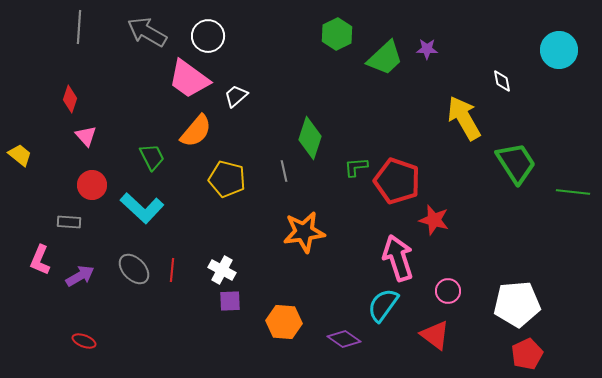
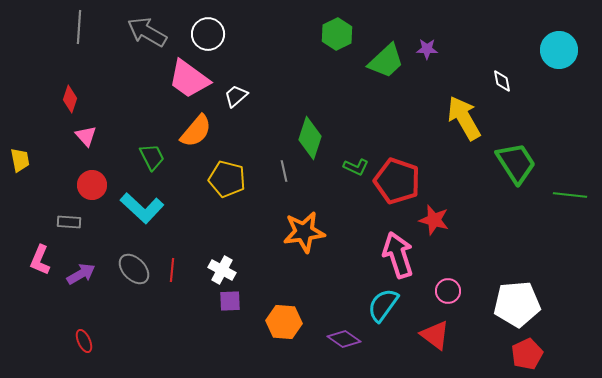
white circle at (208, 36): moved 2 px up
green trapezoid at (385, 58): moved 1 px right, 3 px down
yellow trapezoid at (20, 155): moved 5 px down; rotated 40 degrees clockwise
green L-shape at (356, 167): rotated 150 degrees counterclockwise
green line at (573, 192): moved 3 px left, 3 px down
pink arrow at (398, 258): moved 3 px up
purple arrow at (80, 276): moved 1 px right, 2 px up
red ellipse at (84, 341): rotated 45 degrees clockwise
